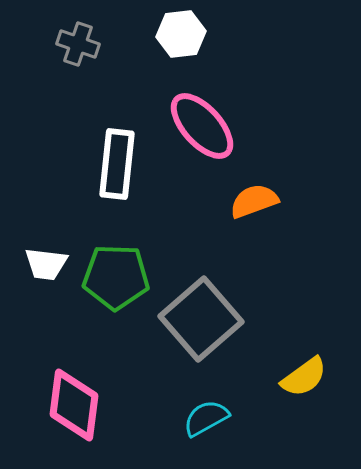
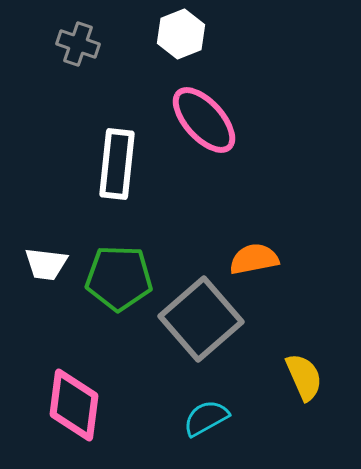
white hexagon: rotated 15 degrees counterclockwise
pink ellipse: moved 2 px right, 6 px up
orange semicircle: moved 58 px down; rotated 9 degrees clockwise
green pentagon: moved 3 px right, 1 px down
yellow semicircle: rotated 78 degrees counterclockwise
